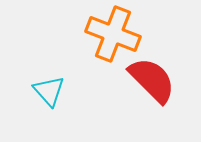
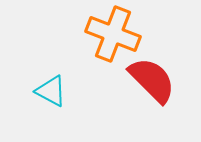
cyan triangle: moved 2 px right; rotated 20 degrees counterclockwise
